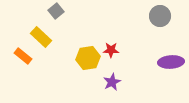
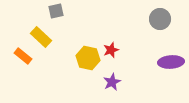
gray square: rotated 28 degrees clockwise
gray circle: moved 3 px down
red star: rotated 21 degrees counterclockwise
yellow hexagon: rotated 20 degrees clockwise
